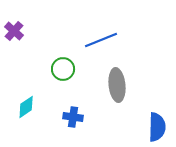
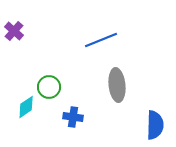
green circle: moved 14 px left, 18 px down
blue semicircle: moved 2 px left, 2 px up
